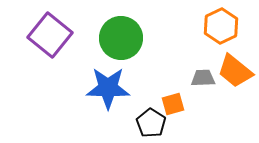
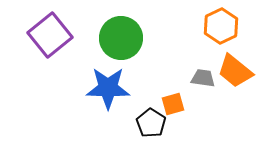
purple square: rotated 12 degrees clockwise
gray trapezoid: rotated 10 degrees clockwise
